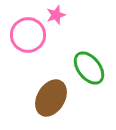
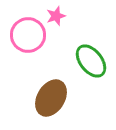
pink star: moved 1 px down
green ellipse: moved 2 px right, 7 px up
